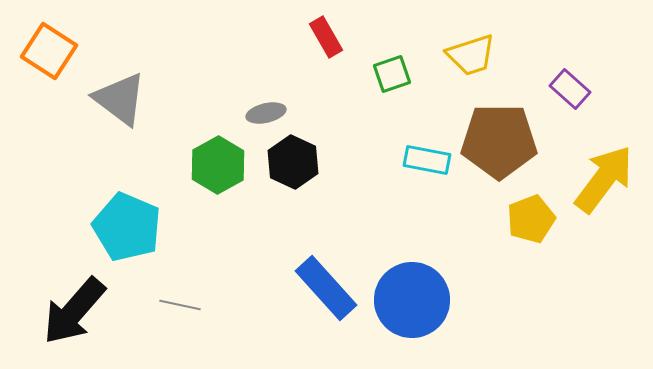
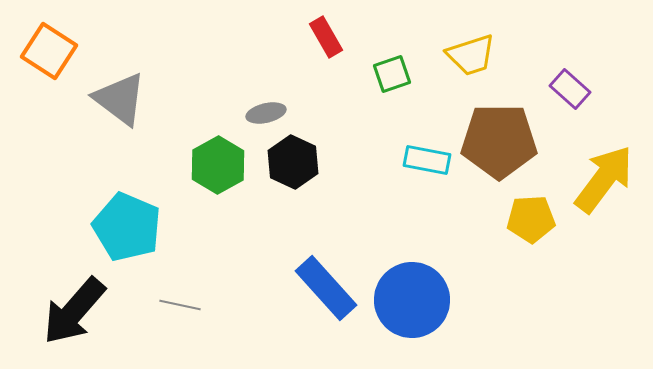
yellow pentagon: rotated 18 degrees clockwise
